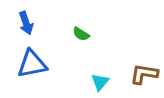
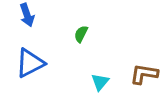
blue arrow: moved 1 px right, 8 px up
green semicircle: rotated 84 degrees clockwise
blue triangle: moved 2 px left, 1 px up; rotated 16 degrees counterclockwise
